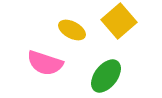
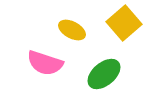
yellow square: moved 5 px right, 2 px down
green ellipse: moved 2 px left, 2 px up; rotated 12 degrees clockwise
